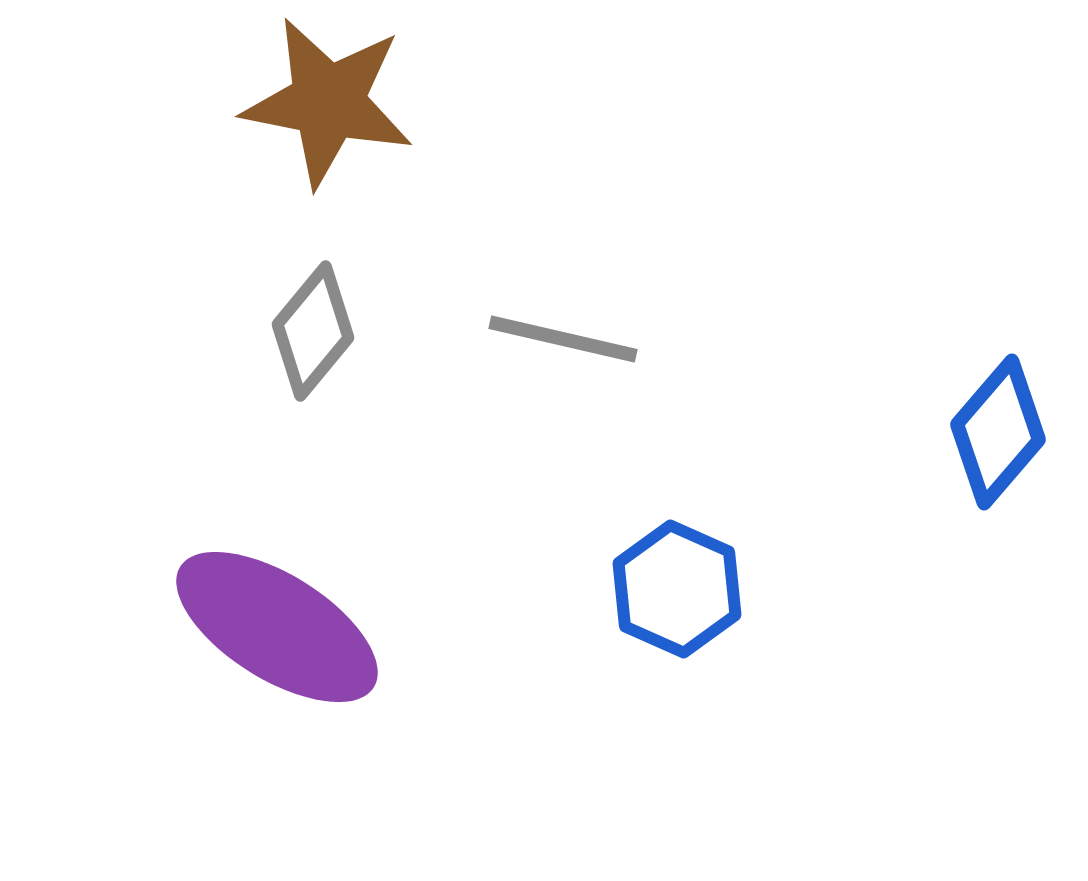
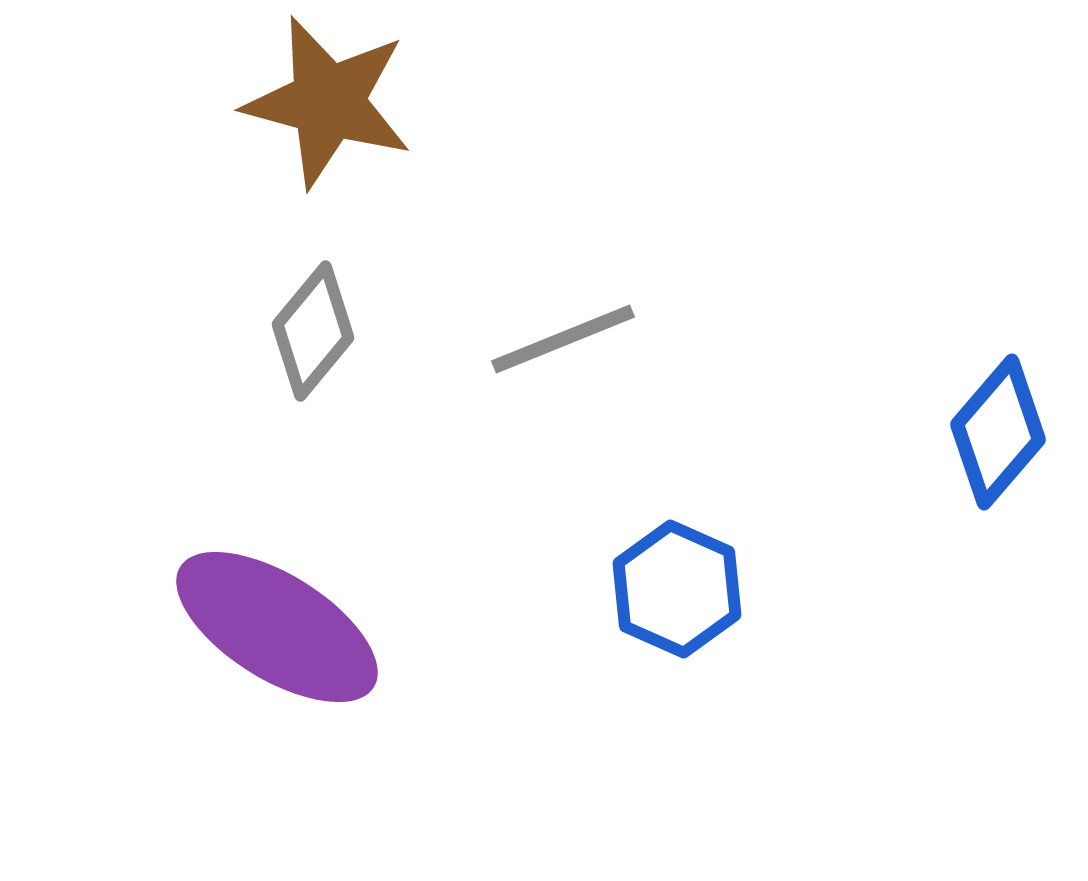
brown star: rotated 4 degrees clockwise
gray line: rotated 35 degrees counterclockwise
